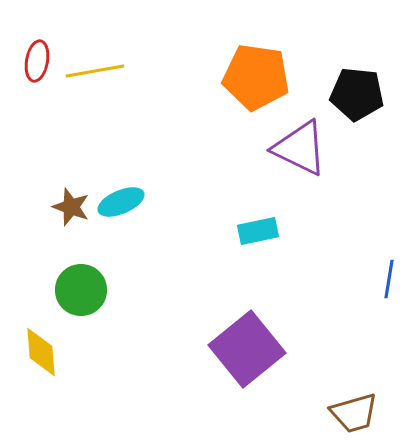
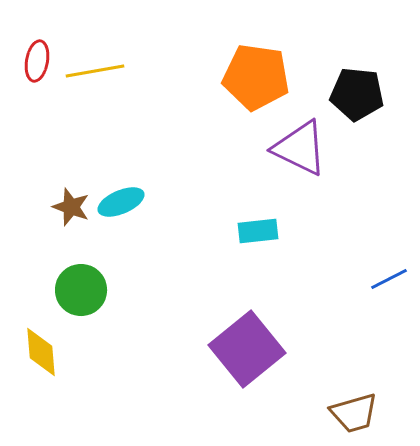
cyan rectangle: rotated 6 degrees clockwise
blue line: rotated 54 degrees clockwise
